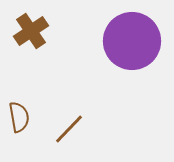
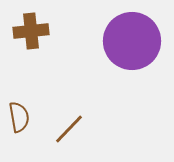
brown cross: rotated 28 degrees clockwise
